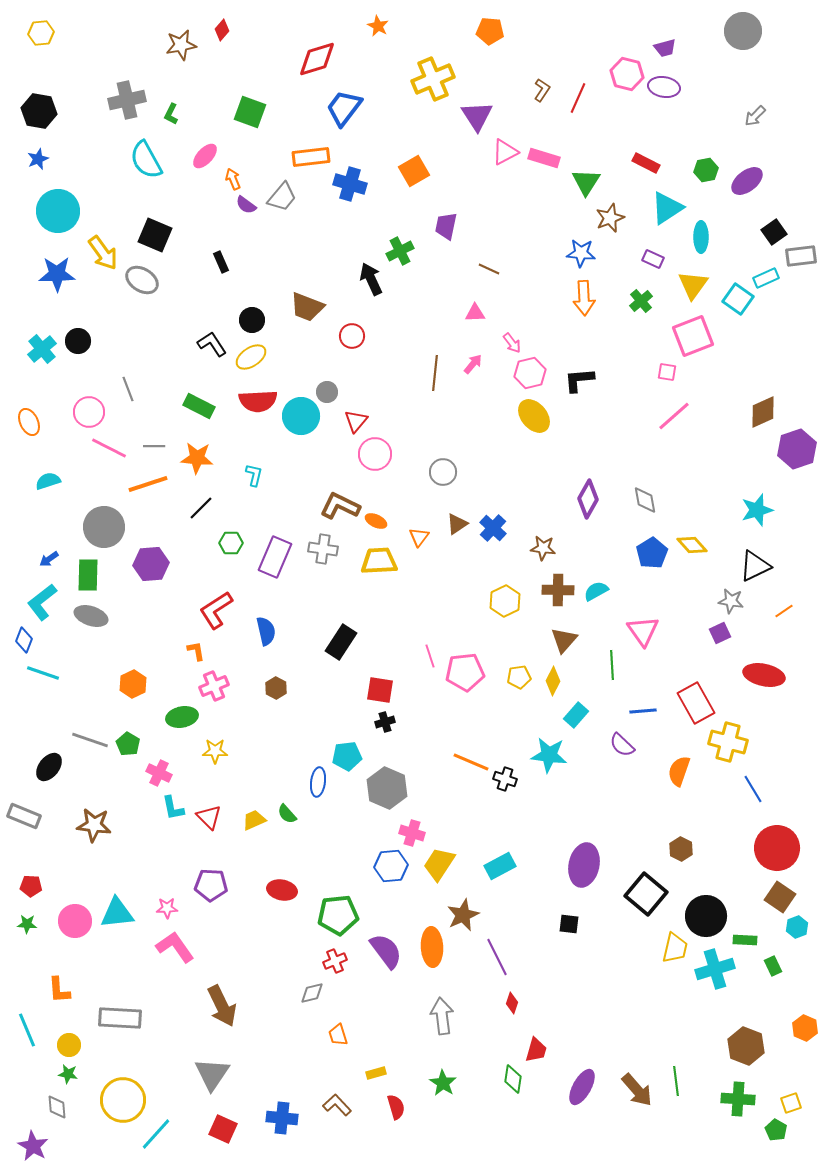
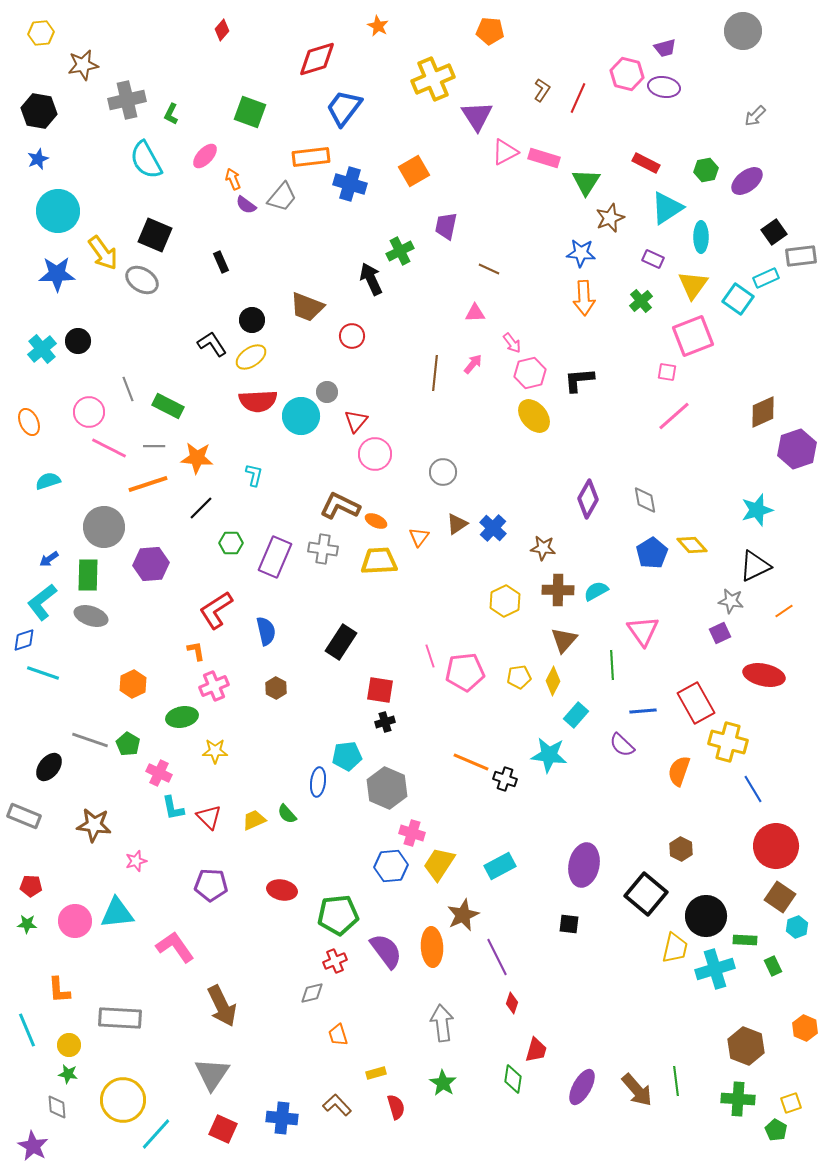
brown star at (181, 45): moved 98 px left, 20 px down
green rectangle at (199, 406): moved 31 px left
blue diamond at (24, 640): rotated 50 degrees clockwise
red circle at (777, 848): moved 1 px left, 2 px up
pink star at (167, 908): moved 31 px left, 47 px up; rotated 15 degrees counterclockwise
gray arrow at (442, 1016): moved 7 px down
